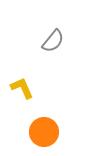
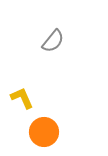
yellow L-shape: moved 10 px down
